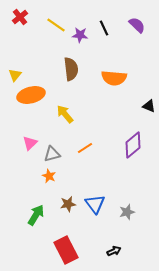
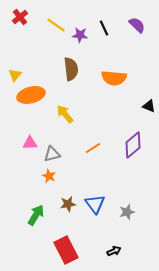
pink triangle: rotated 42 degrees clockwise
orange line: moved 8 px right
